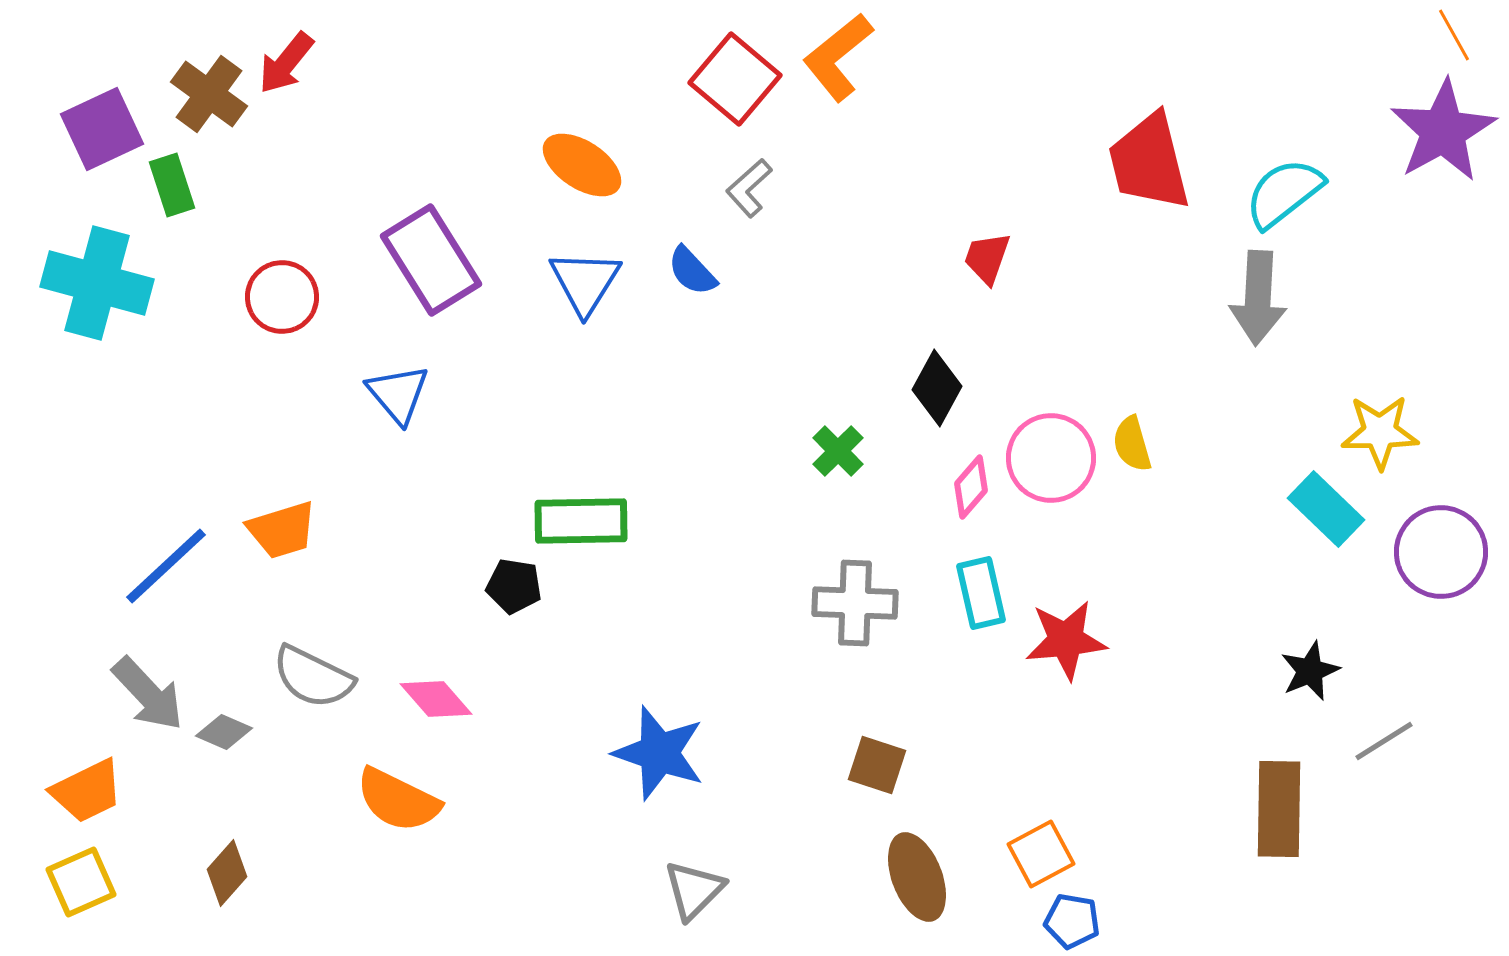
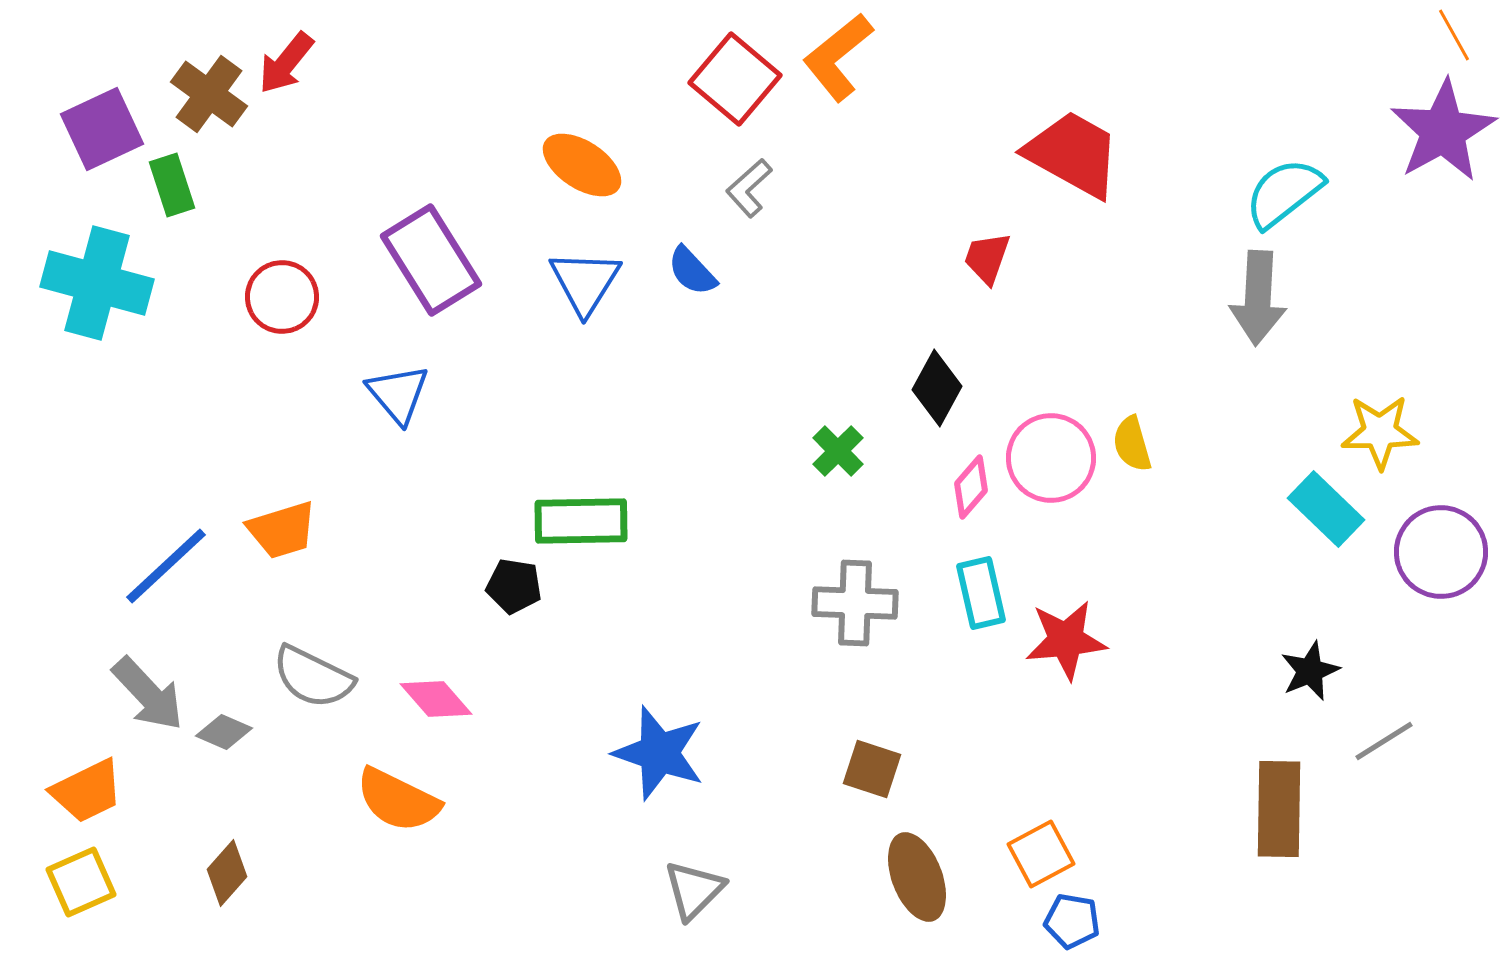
red trapezoid at (1149, 162): moved 76 px left, 8 px up; rotated 133 degrees clockwise
brown square at (877, 765): moved 5 px left, 4 px down
